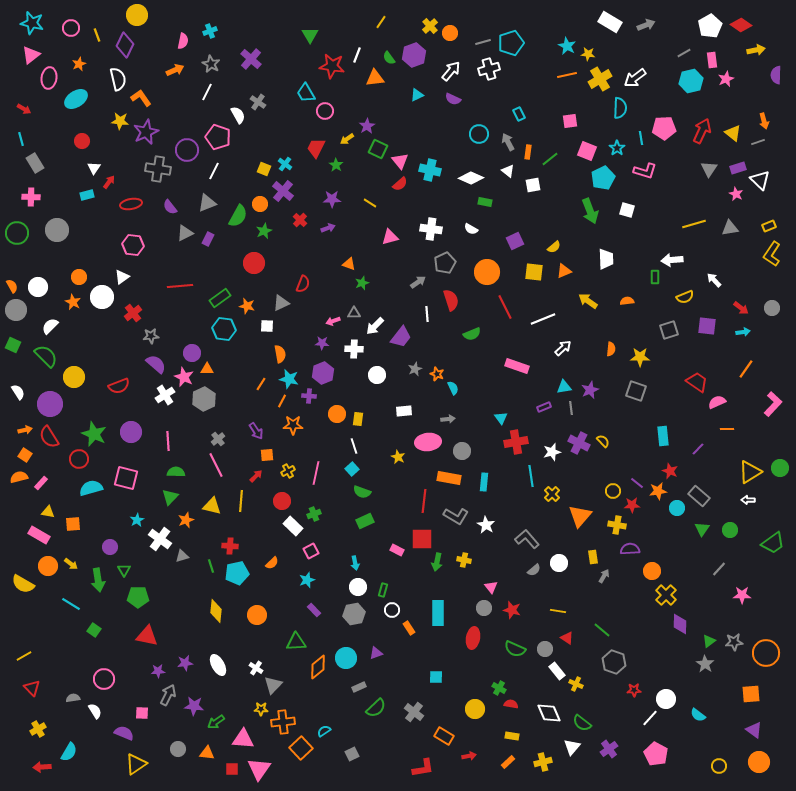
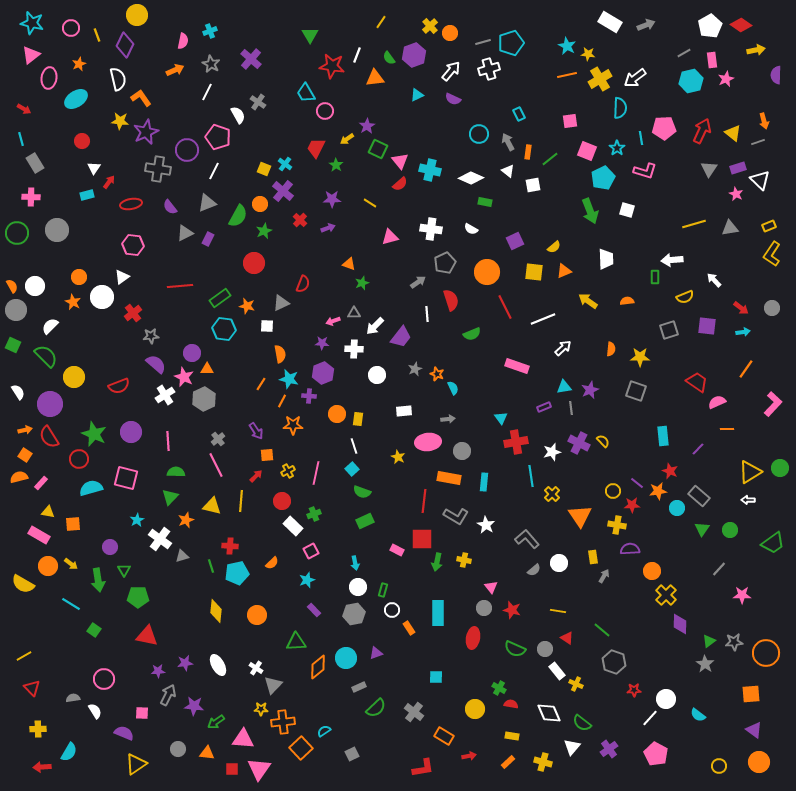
white circle at (38, 287): moved 3 px left, 1 px up
orange triangle at (580, 516): rotated 15 degrees counterclockwise
yellow cross at (38, 729): rotated 28 degrees clockwise
yellow cross at (543, 762): rotated 30 degrees clockwise
